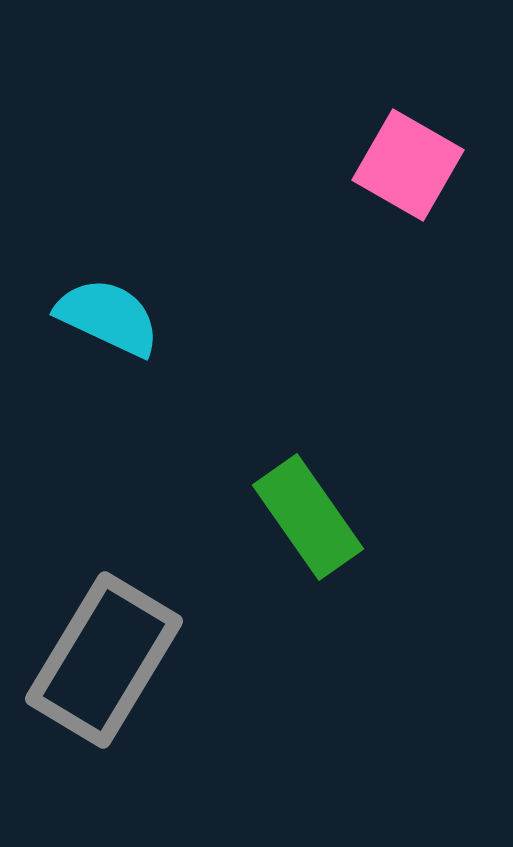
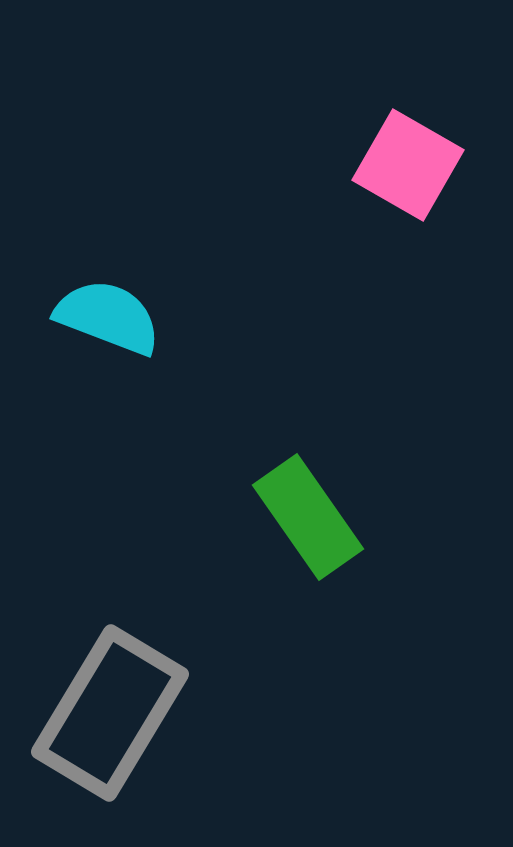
cyan semicircle: rotated 4 degrees counterclockwise
gray rectangle: moved 6 px right, 53 px down
